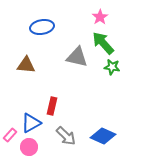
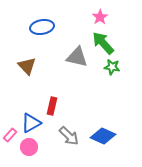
brown triangle: moved 1 px right, 1 px down; rotated 42 degrees clockwise
gray arrow: moved 3 px right
